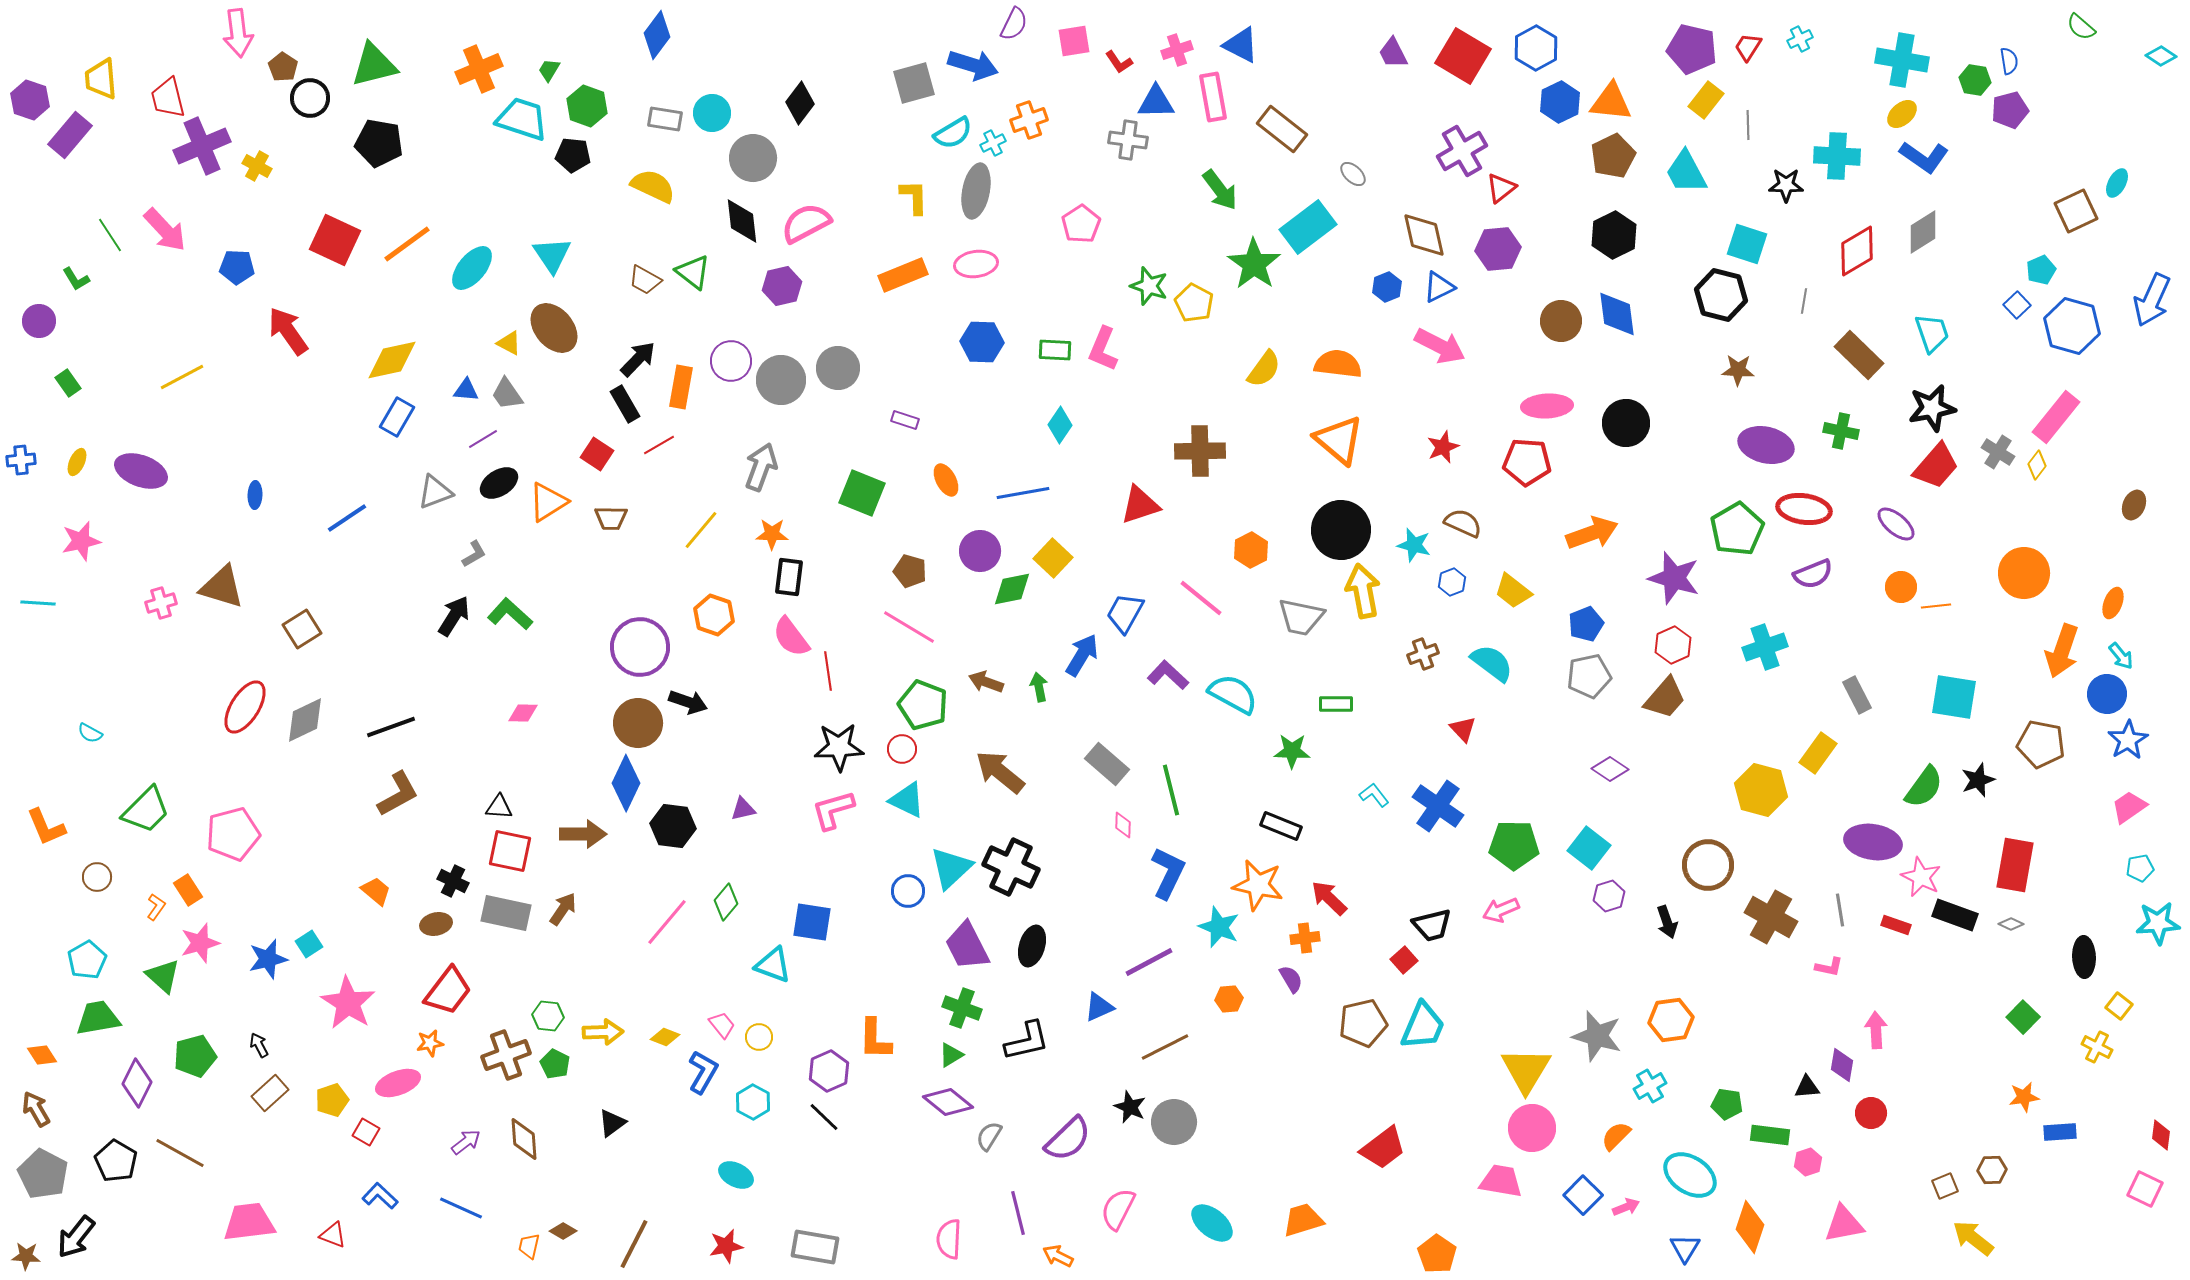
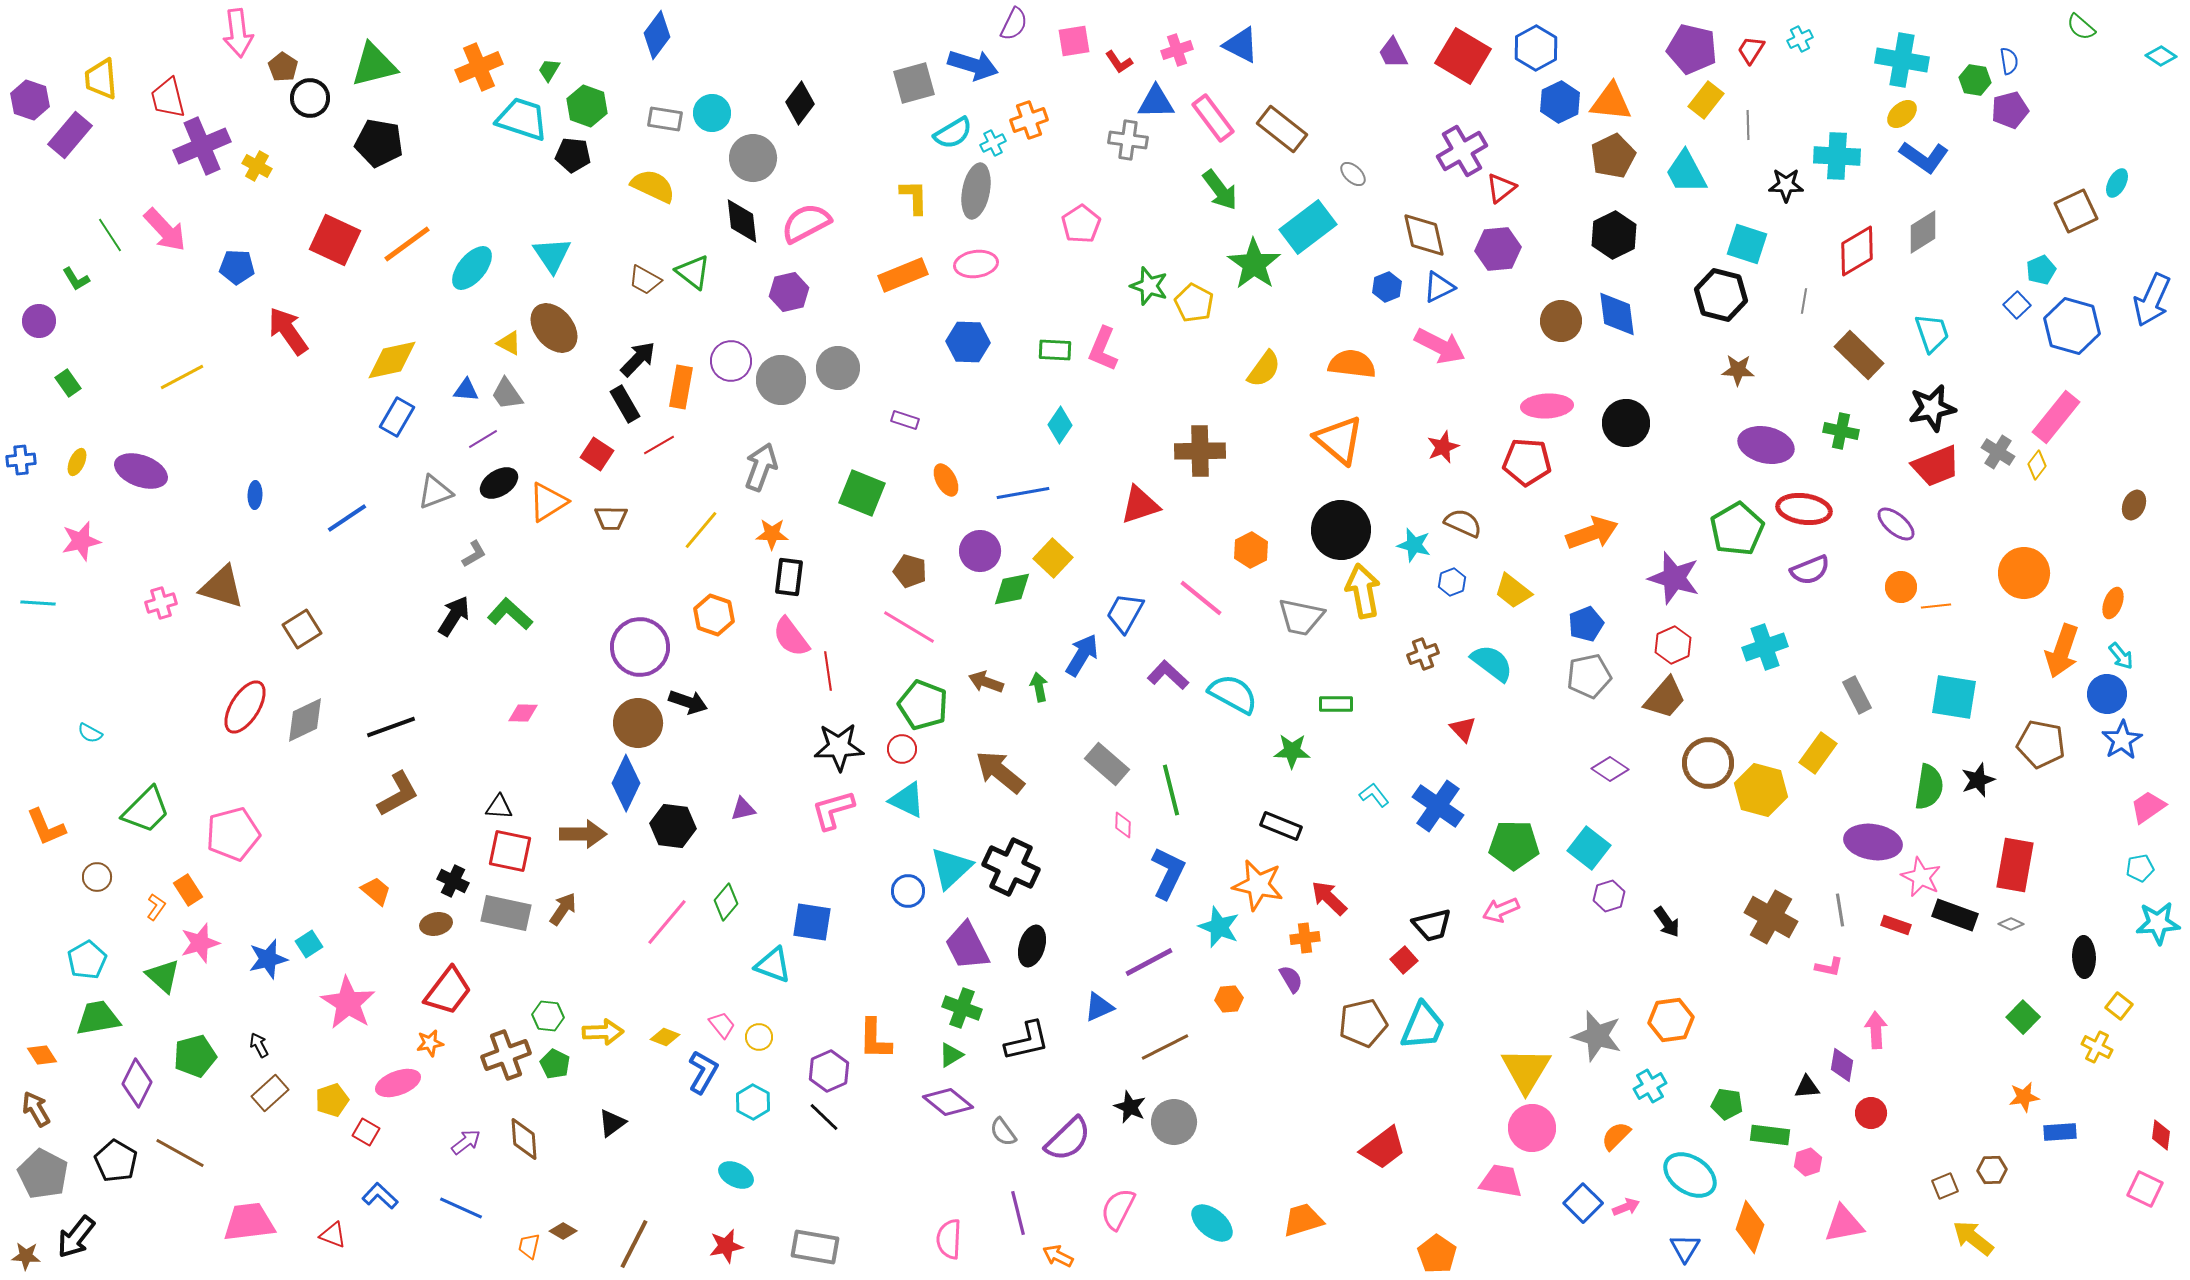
red trapezoid at (1748, 47): moved 3 px right, 3 px down
orange cross at (479, 69): moved 2 px up
pink rectangle at (1213, 97): moved 21 px down; rotated 27 degrees counterclockwise
purple hexagon at (782, 286): moved 7 px right, 6 px down
blue hexagon at (982, 342): moved 14 px left
orange semicircle at (1338, 364): moved 14 px right
red trapezoid at (1936, 466): rotated 27 degrees clockwise
purple semicircle at (1813, 574): moved 3 px left, 4 px up
blue star at (2128, 740): moved 6 px left
green semicircle at (1924, 787): moved 5 px right; rotated 27 degrees counterclockwise
pink trapezoid at (2129, 807): moved 19 px right
brown circle at (1708, 865): moved 102 px up
black arrow at (1667, 922): rotated 16 degrees counterclockwise
gray semicircle at (989, 1136): moved 14 px right, 4 px up; rotated 68 degrees counterclockwise
blue square at (1583, 1195): moved 8 px down
